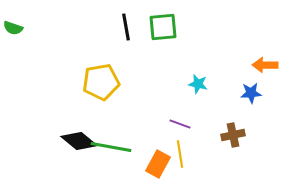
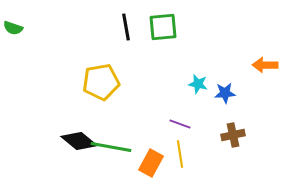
blue star: moved 26 px left
orange rectangle: moved 7 px left, 1 px up
